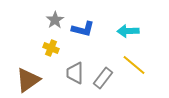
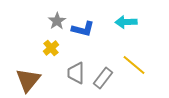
gray star: moved 2 px right, 1 px down
cyan arrow: moved 2 px left, 9 px up
yellow cross: rotated 28 degrees clockwise
gray trapezoid: moved 1 px right
brown triangle: rotated 16 degrees counterclockwise
